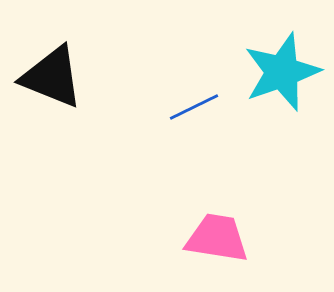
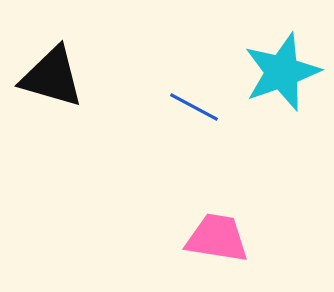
black triangle: rotated 6 degrees counterclockwise
blue line: rotated 54 degrees clockwise
